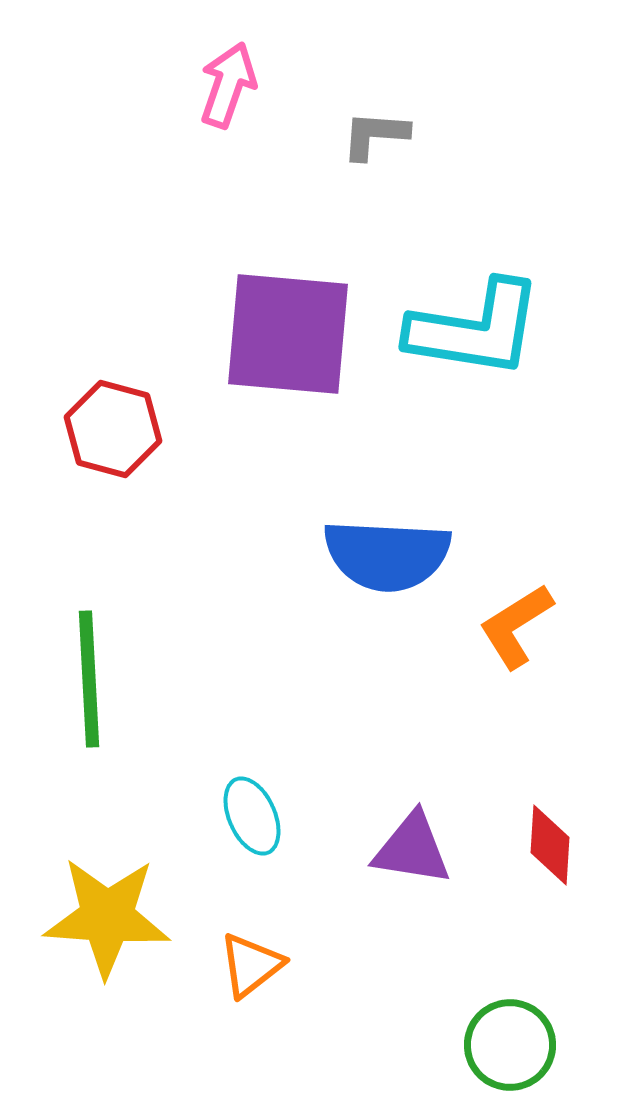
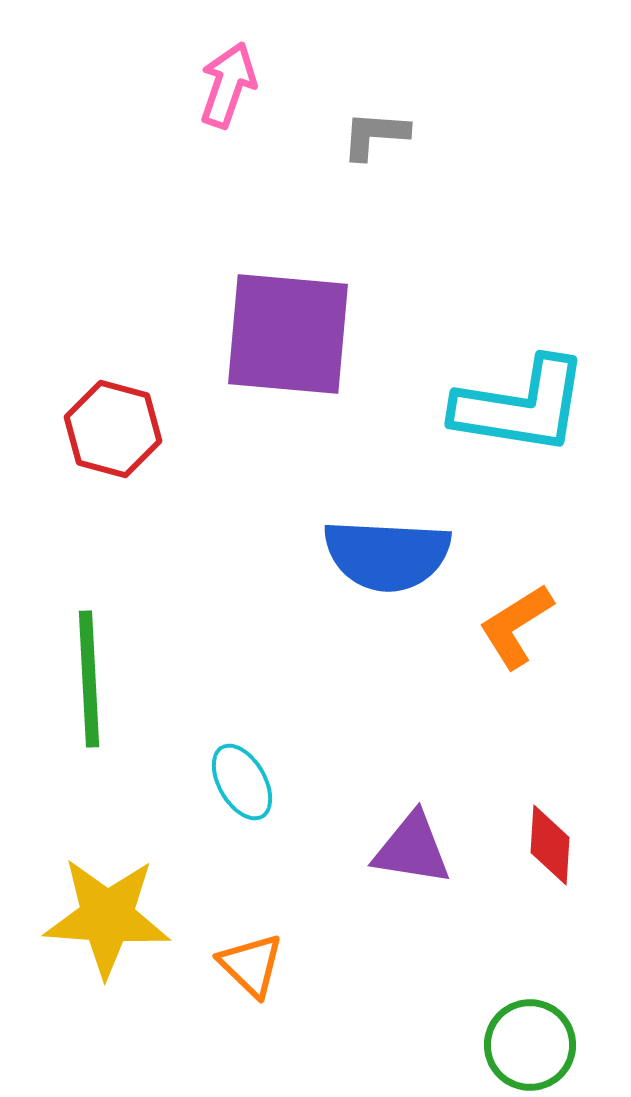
cyan L-shape: moved 46 px right, 77 px down
cyan ellipse: moved 10 px left, 34 px up; rotated 6 degrees counterclockwise
orange triangle: rotated 38 degrees counterclockwise
green circle: moved 20 px right
